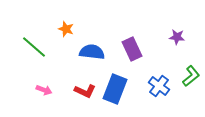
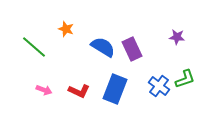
blue semicircle: moved 11 px right, 5 px up; rotated 25 degrees clockwise
green L-shape: moved 6 px left, 3 px down; rotated 20 degrees clockwise
red L-shape: moved 6 px left
